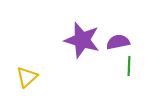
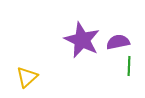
purple star: rotated 9 degrees clockwise
